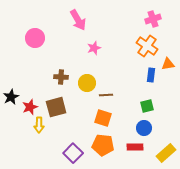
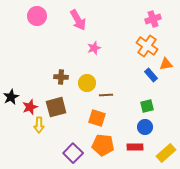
pink circle: moved 2 px right, 22 px up
orange triangle: moved 2 px left
blue rectangle: rotated 48 degrees counterclockwise
orange square: moved 6 px left
blue circle: moved 1 px right, 1 px up
